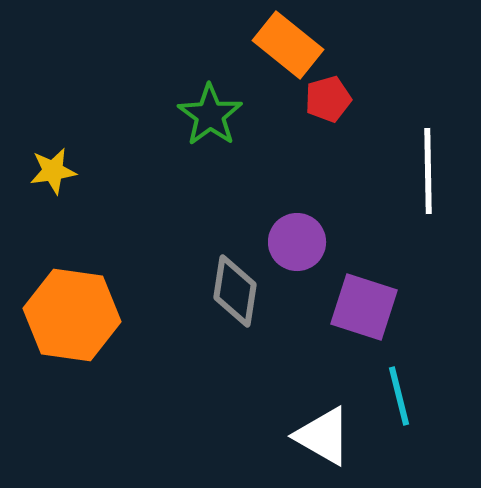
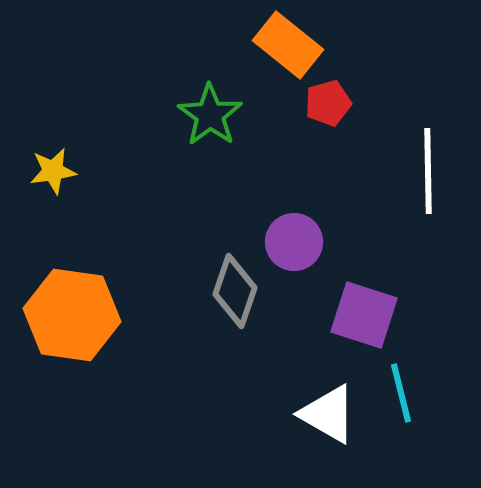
red pentagon: moved 4 px down
purple circle: moved 3 px left
gray diamond: rotated 10 degrees clockwise
purple square: moved 8 px down
cyan line: moved 2 px right, 3 px up
white triangle: moved 5 px right, 22 px up
